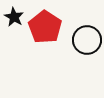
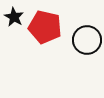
red pentagon: rotated 20 degrees counterclockwise
